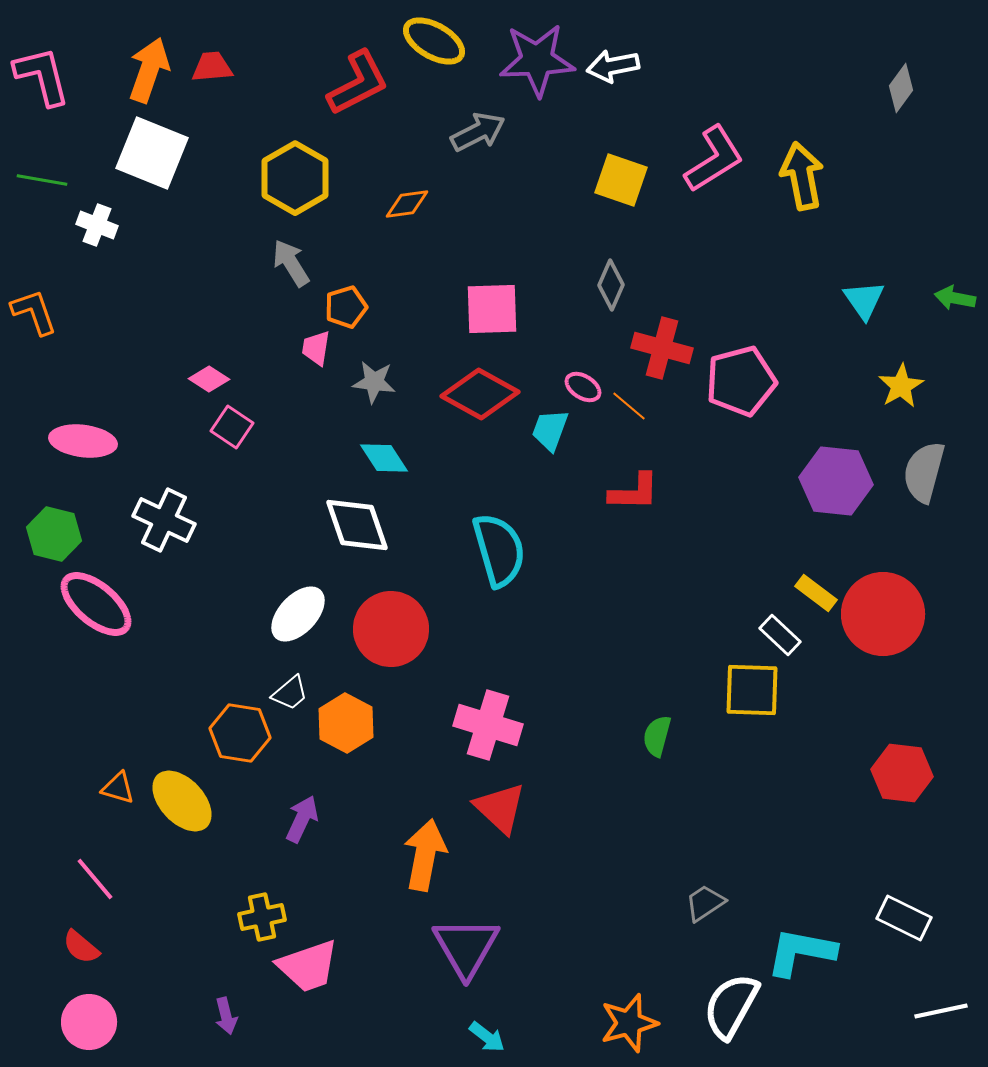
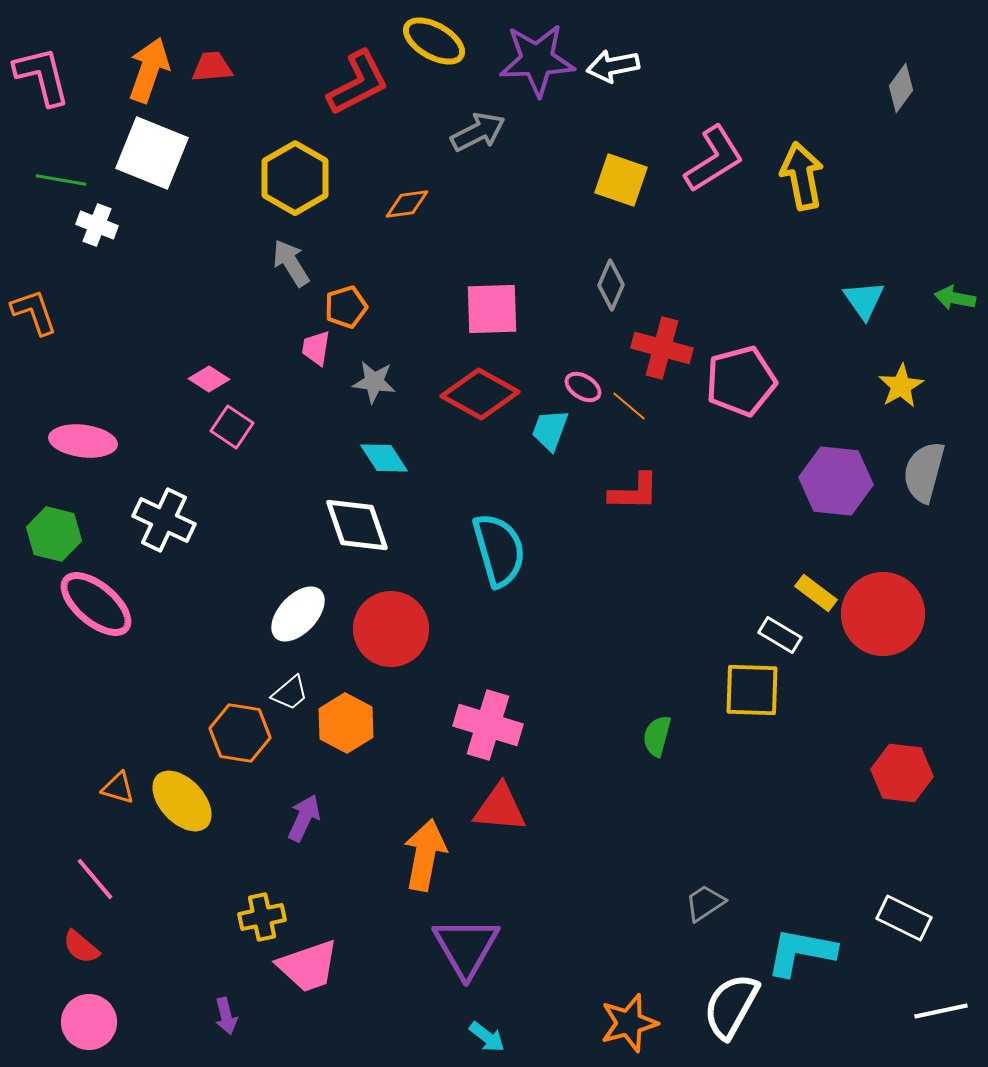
green line at (42, 180): moved 19 px right
white rectangle at (780, 635): rotated 12 degrees counterclockwise
red triangle at (500, 808): rotated 38 degrees counterclockwise
purple arrow at (302, 819): moved 2 px right, 1 px up
